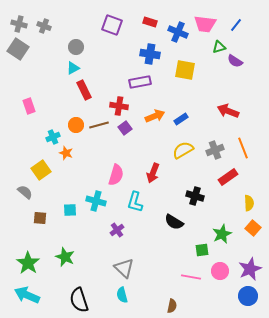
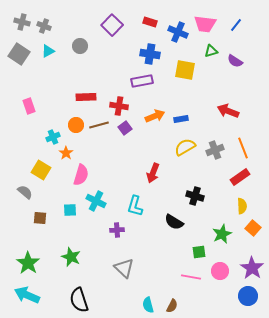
gray cross at (19, 24): moved 3 px right, 2 px up
purple square at (112, 25): rotated 25 degrees clockwise
gray circle at (76, 47): moved 4 px right, 1 px up
green triangle at (219, 47): moved 8 px left, 4 px down
gray square at (18, 49): moved 1 px right, 5 px down
cyan triangle at (73, 68): moved 25 px left, 17 px up
purple rectangle at (140, 82): moved 2 px right, 1 px up
red rectangle at (84, 90): moved 2 px right, 7 px down; rotated 66 degrees counterclockwise
blue rectangle at (181, 119): rotated 24 degrees clockwise
yellow semicircle at (183, 150): moved 2 px right, 3 px up
orange star at (66, 153): rotated 16 degrees clockwise
yellow square at (41, 170): rotated 24 degrees counterclockwise
pink semicircle at (116, 175): moved 35 px left
red rectangle at (228, 177): moved 12 px right
cyan cross at (96, 201): rotated 12 degrees clockwise
cyan L-shape at (135, 202): moved 4 px down
yellow semicircle at (249, 203): moved 7 px left, 3 px down
purple cross at (117, 230): rotated 32 degrees clockwise
green square at (202, 250): moved 3 px left, 2 px down
green star at (65, 257): moved 6 px right
purple star at (250, 269): moved 2 px right, 1 px up; rotated 15 degrees counterclockwise
cyan semicircle at (122, 295): moved 26 px right, 10 px down
brown semicircle at (172, 306): rotated 16 degrees clockwise
